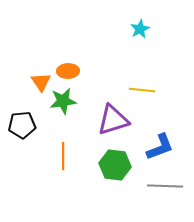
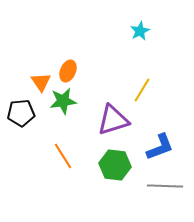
cyan star: moved 2 px down
orange ellipse: rotated 65 degrees counterclockwise
yellow line: rotated 65 degrees counterclockwise
black pentagon: moved 1 px left, 12 px up
orange line: rotated 32 degrees counterclockwise
